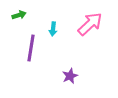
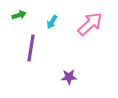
cyan arrow: moved 1 px left, 7 px up; rotated 24 degrees clockwise
purple star: moved 1 px left, 1 px down; rotated 21 degrees clockwise
